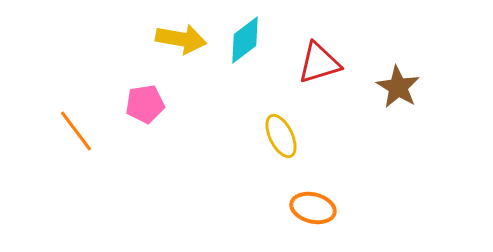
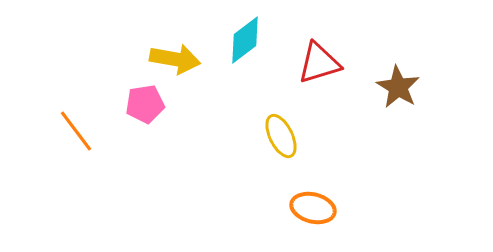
yellow arrow: moved 6 px left, 20 px down
